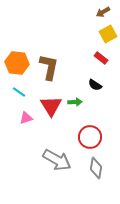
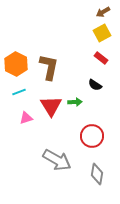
yellow square: moved 6 px left, 1 px up
orange hexagon: moved 1 px left, 1 px down; rotated 20 degrees clockwise
cyan line: rotated 56 degrees counterclockwise
red circle: moved 2 px right, 1 px up
gray diamond: moved 1 px right, 6 px down
